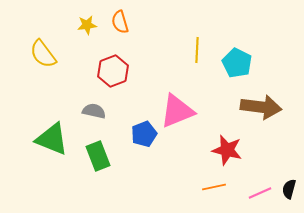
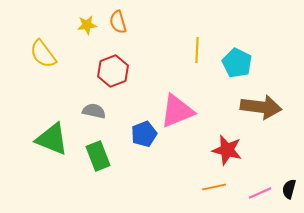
orange semicircle: moved 2 px left
